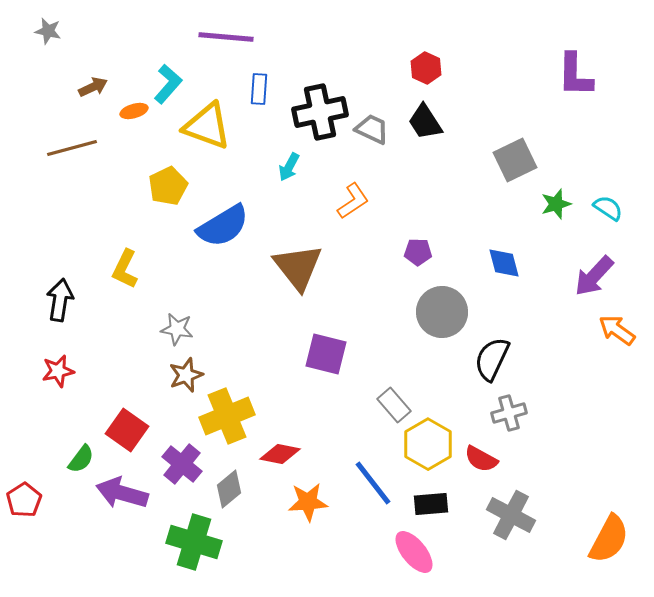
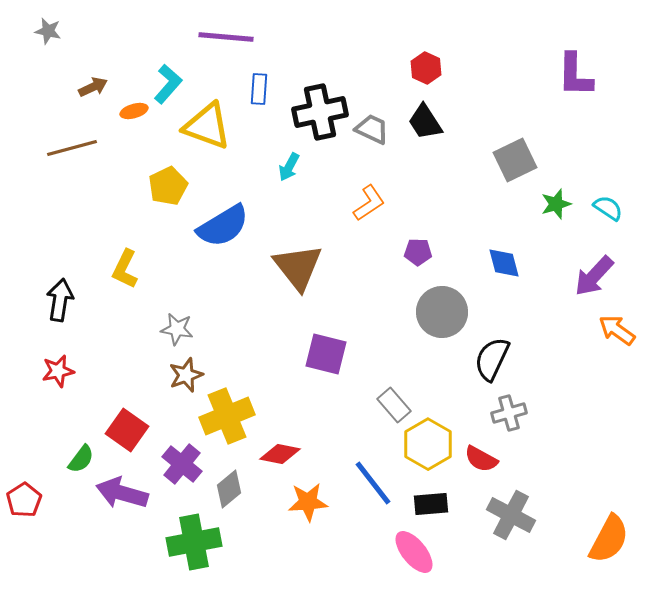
orange L-shape at (353, 201): moved 16 px right, 2 px down
green cross at (194, 542): rotated 28 degrees counterclockwise
